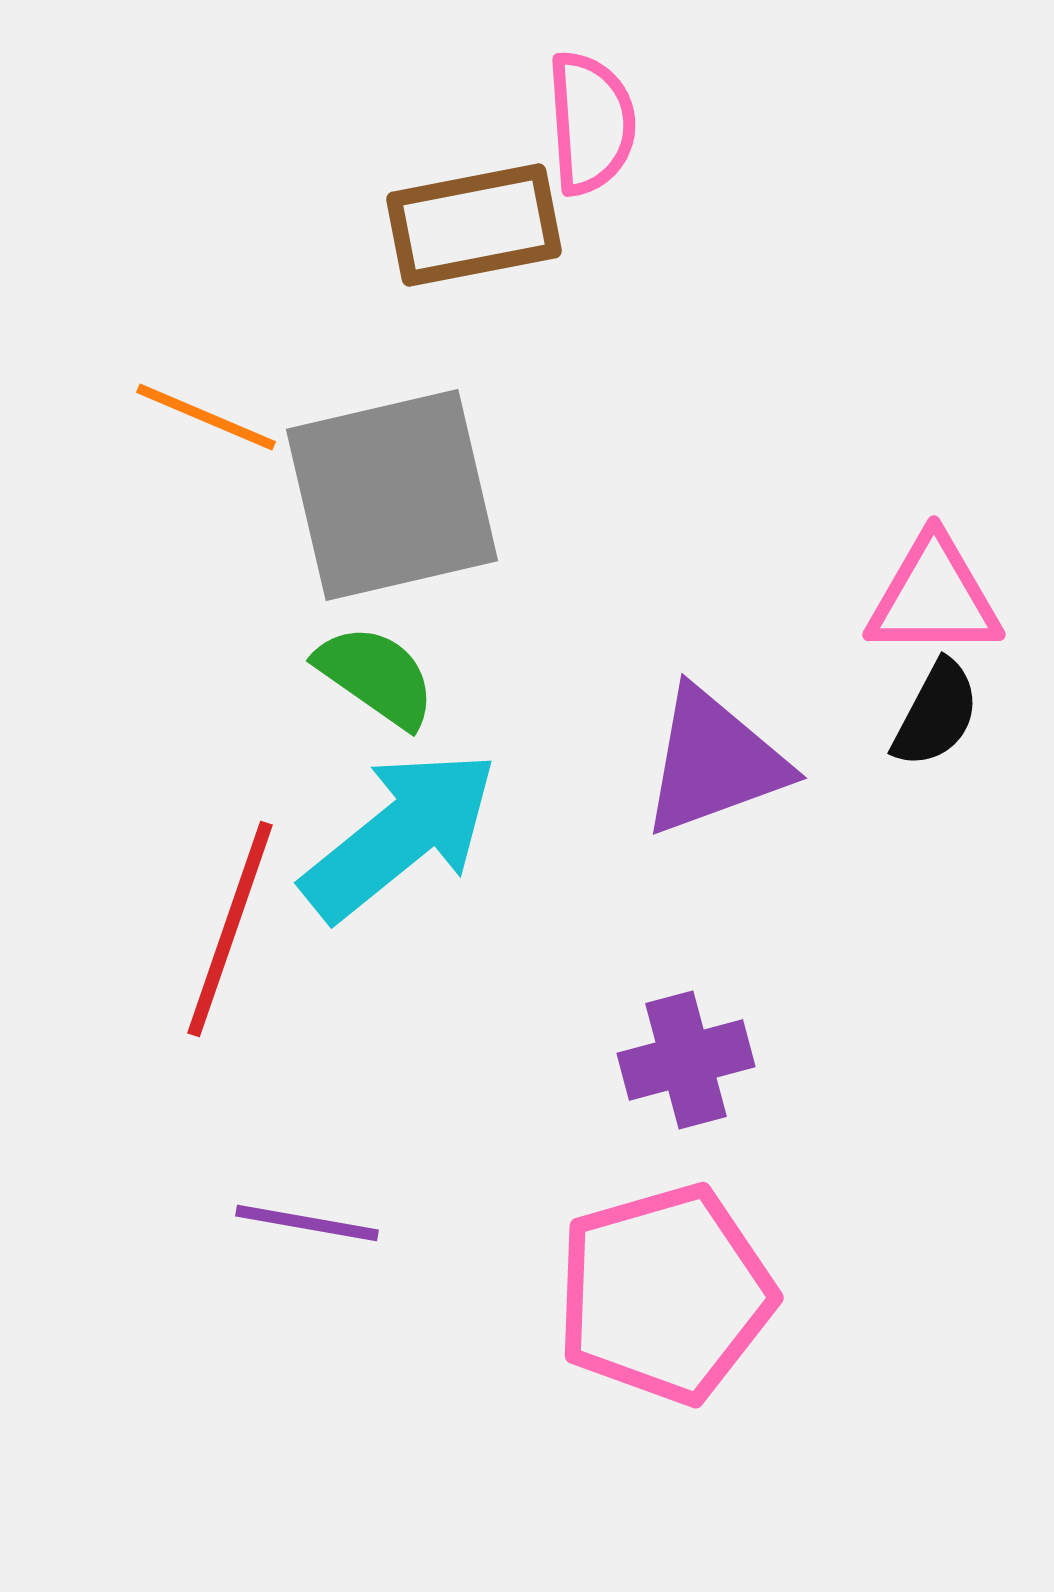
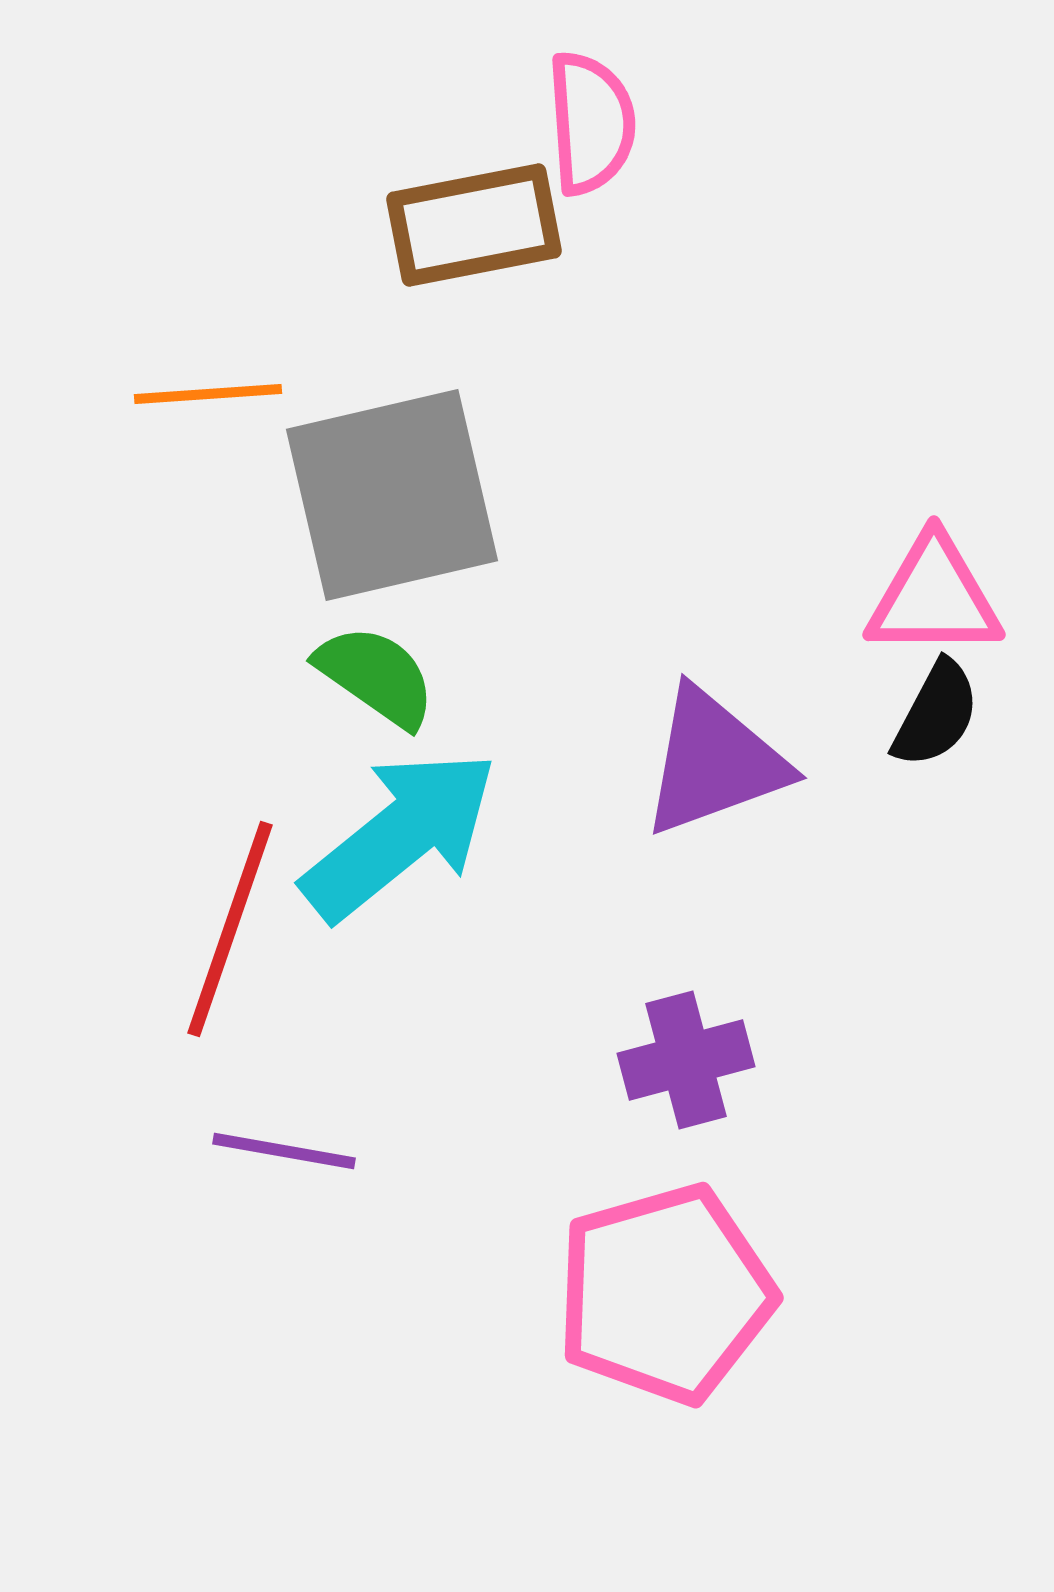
orange line: moved 2 px right, 23 px up; rotated 27 degrees counterclockwise
purple line: moved 23 px left, 72 px up
